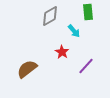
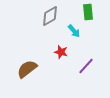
red star: moved 1 px left; rotated 16 degrees counterclockwise
